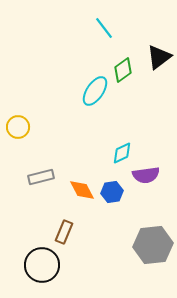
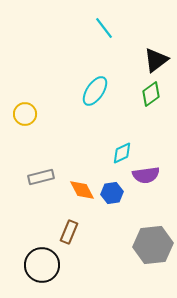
black triangle: moved 3 px left, 3 px down
green diamond: moved 28 px right, 24 px down
yellow circle: moved 7 px right, 13 px up
blue hexagon: moved 1 px down
brown rectangle: moved 5 px right
